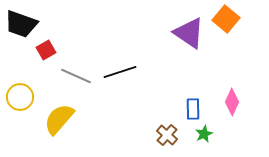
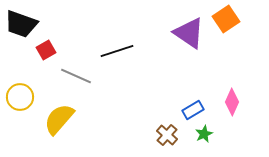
orange square: rotated 16 degrees clockwise
black line: moved 3 px left, 21 px up
blue rectangle: moved 1 px down; rotated 60 degrees clockwise
